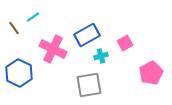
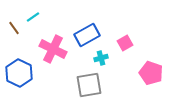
cyan cross: moved 2 px down
pink pentagon: rotated 25 degrees counterclockwise
